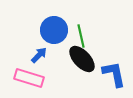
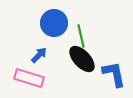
blue circle: moved 7 px up
